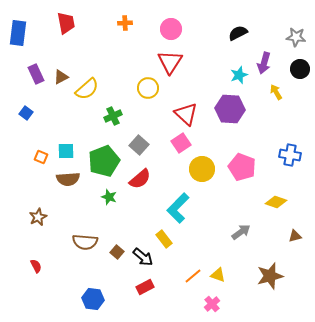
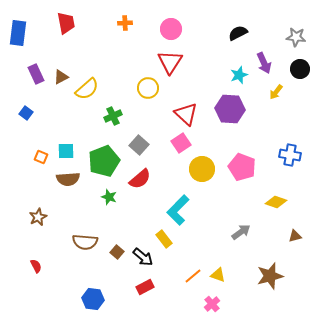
purple arrow at (264, 63): rotated 40 degrees counterclockwise
yellow arrow at (276, 92): rotated 112 degrees counterclockwise
cyan L-shape at (178, 208): moved 2 px down
